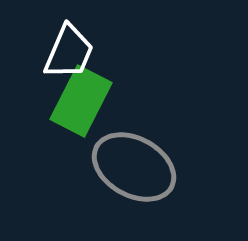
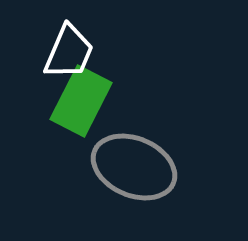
gray ellipse: rotated 6 degrees counterclockwise
